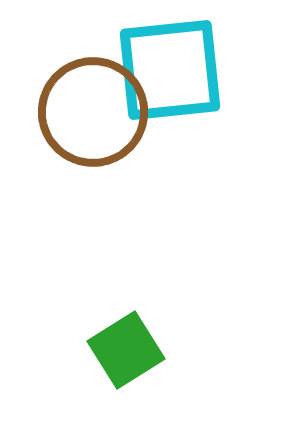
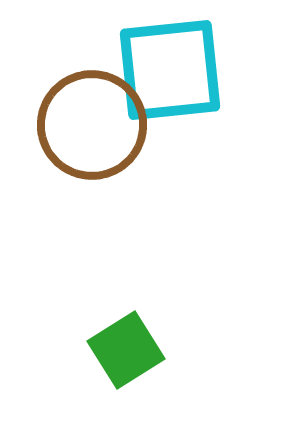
brown circle: moved 1 px left, 13 px down
